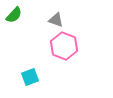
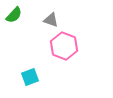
gray triangle: moved 5 px left
